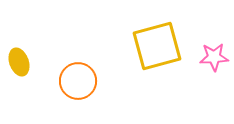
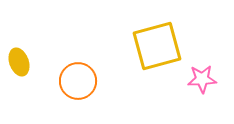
pink star: moved 12 px left, 22 px down
